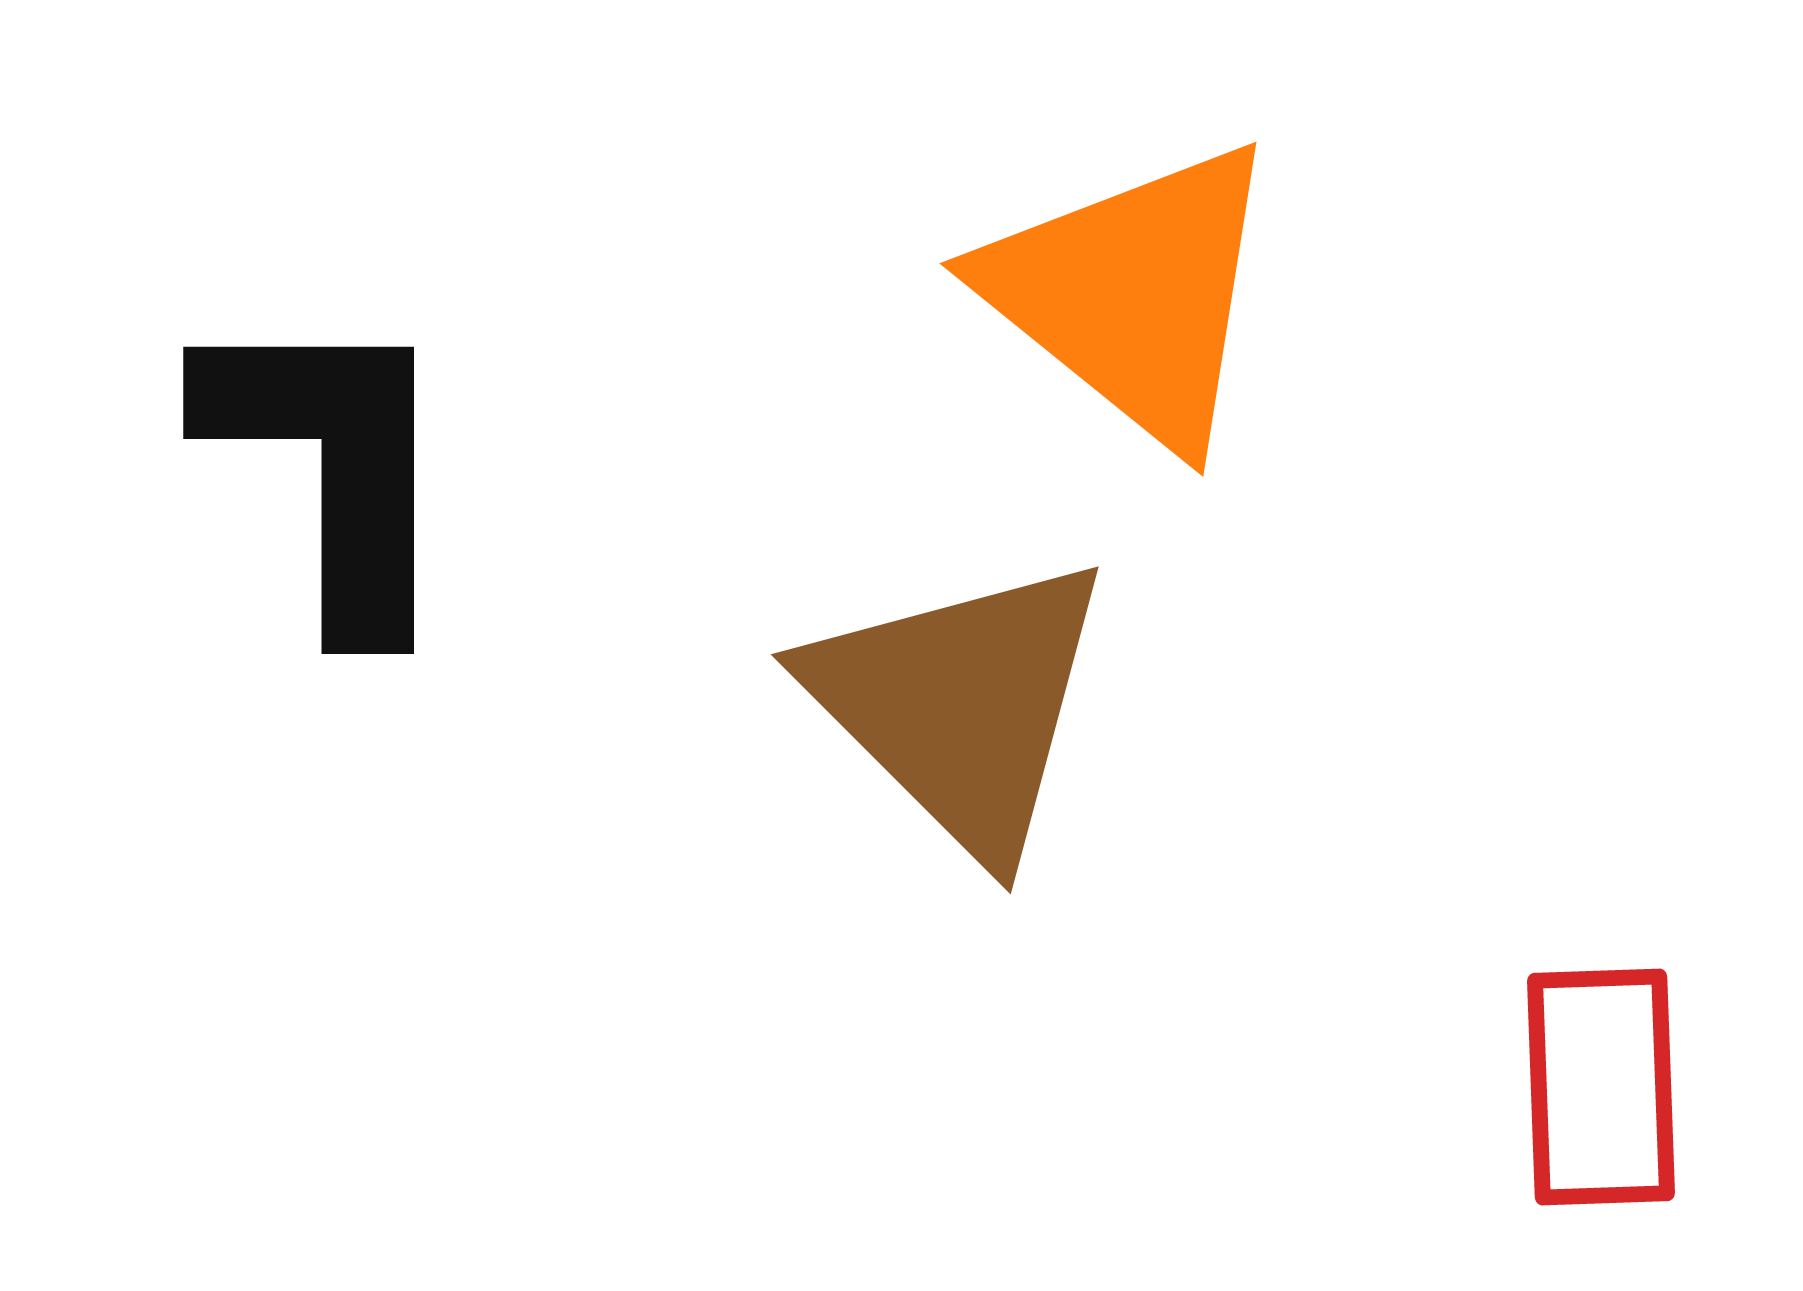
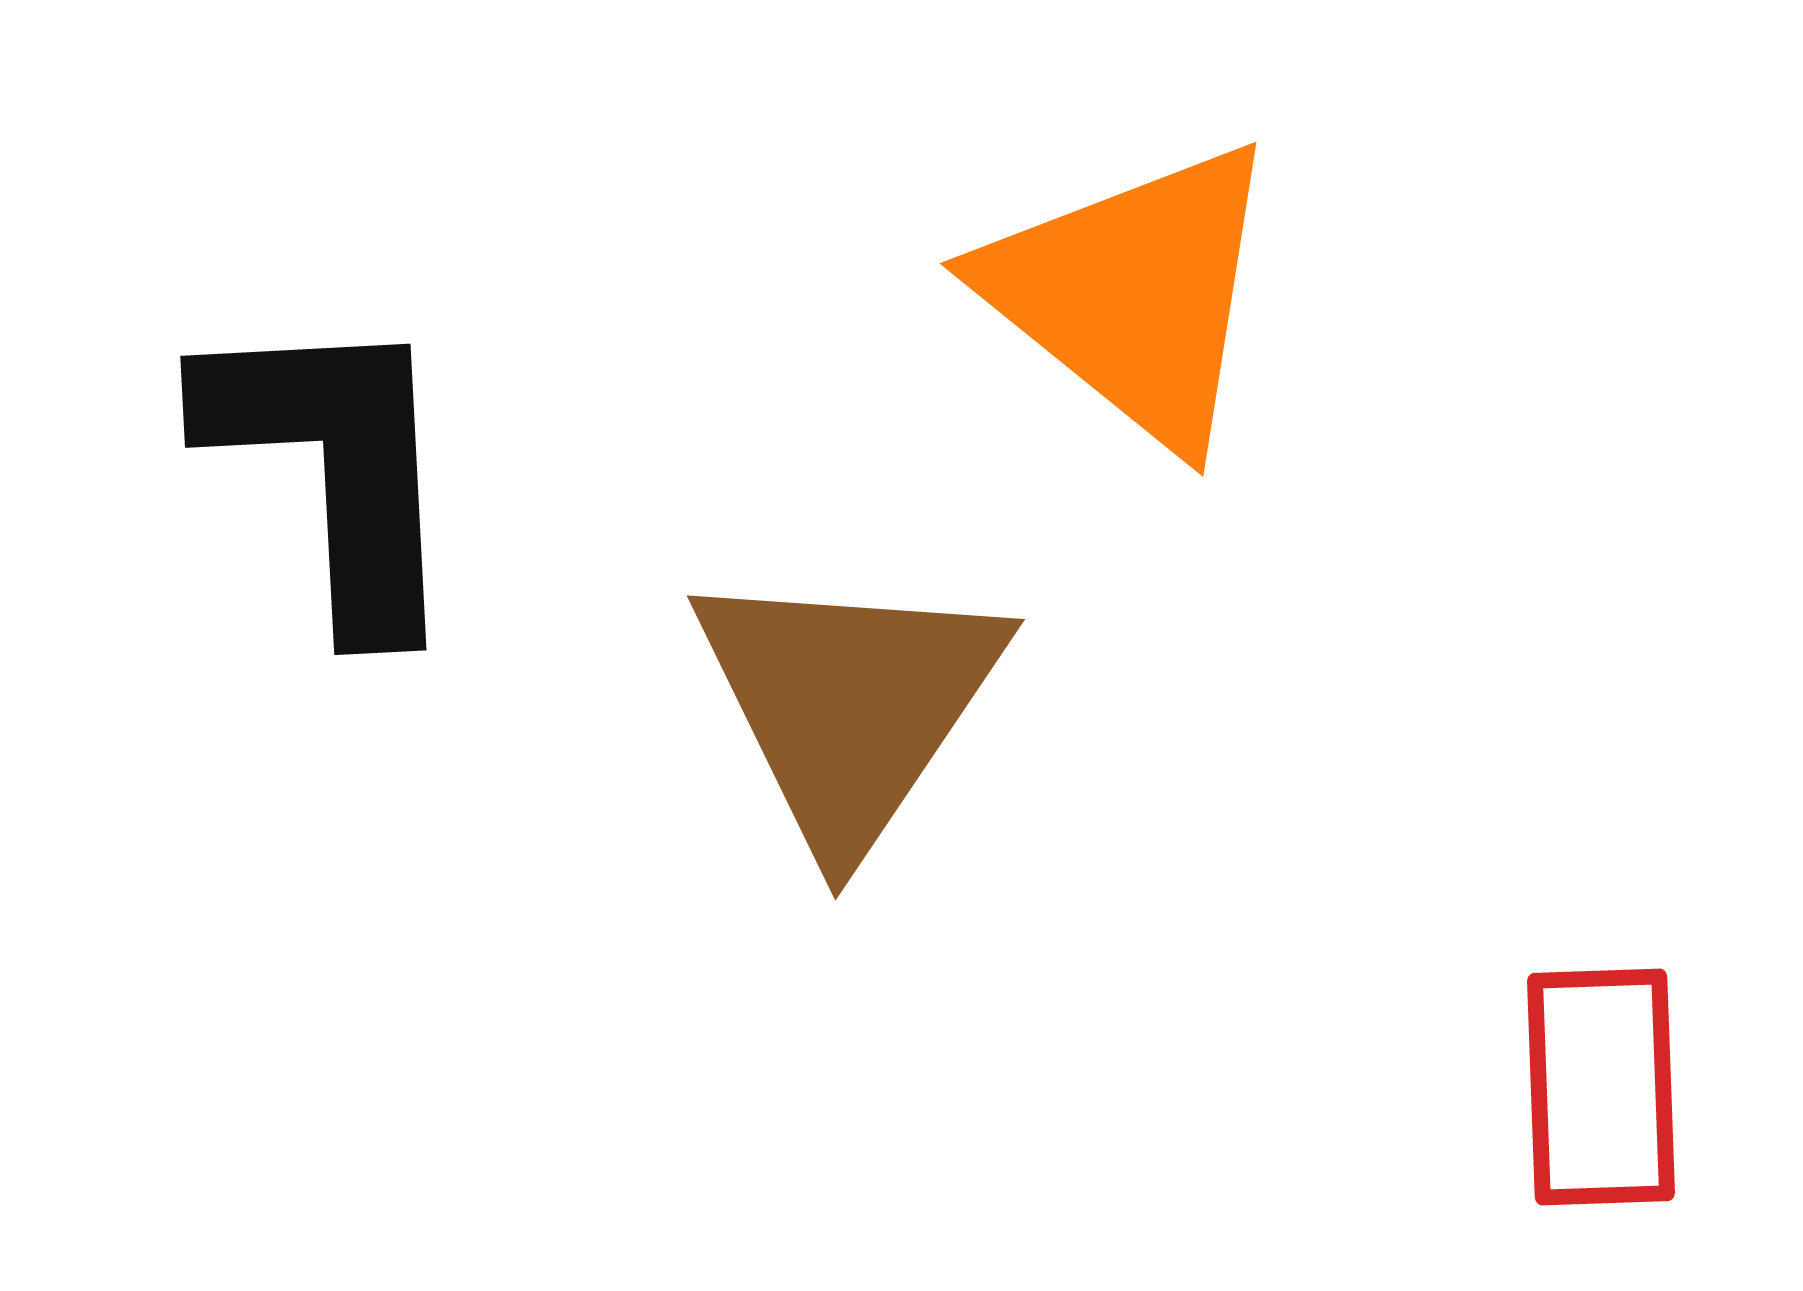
black L-shape: moved 3 px right, 1 px down; rotated 3 degrees counterclockwise
brown triangle: moved 111 px left; rotated 19 degrees clockwise
